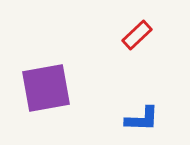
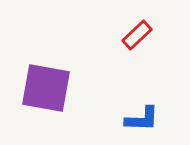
purple square: rotated 20 degrees clockwise
